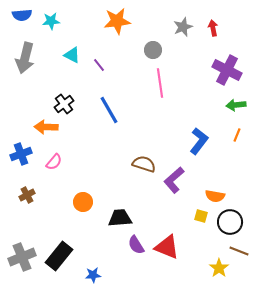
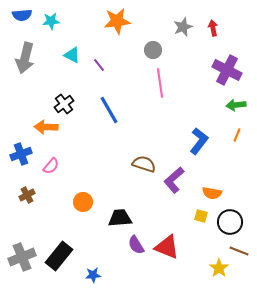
pink semicircle: moved 3 px left, 4 px down
orange semicircle: moved 3 px left, 3 px up
